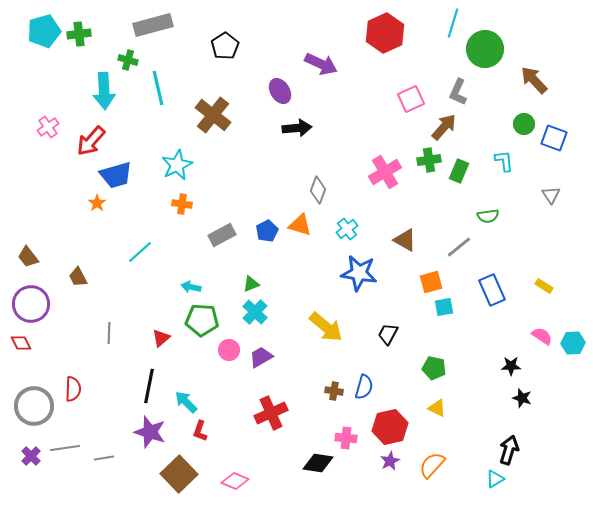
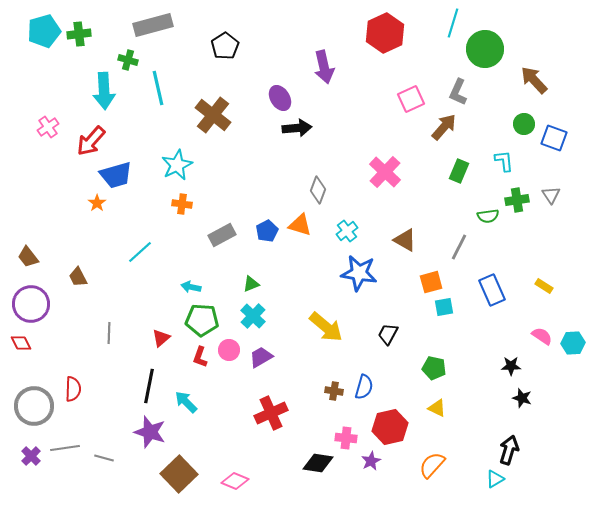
purple arrow at (321, 64): moved 3 px right, 3 px down; rotated 52 degrees clockwise
purple ellipse at (280, 91): moved 7 px down
green cross at (429, 160): moved 88 px right, 40 px down
pink cross at (385, 172): rotated 16 degrees counterclockwise
cyan cross at (347, 229): moved 2 px down
gray line at (459, 247): rotated 24 degrees counterclockwise
cyan cross at (255, 312): moved 2 px left, 4 px down
red L-shape at (200, 431): moved 74 px up
gray line at (104, 458): rotated 24 degrees clockwise
purple star at (390, 461): moved 19 px left
